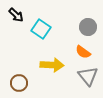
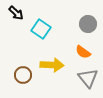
black arrow: moved 2 px up
gray circle: moved 3 px up
gray triangle: moved 2 px down
brown circle: moved 4 px right, 8 px up
